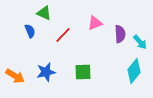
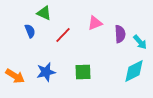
cyan diamond: rotated 25 degrees clockwise
